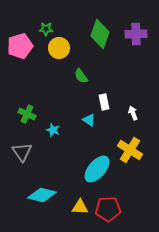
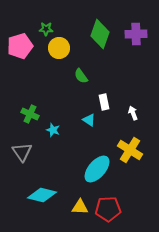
green cross: moved 3 px right
